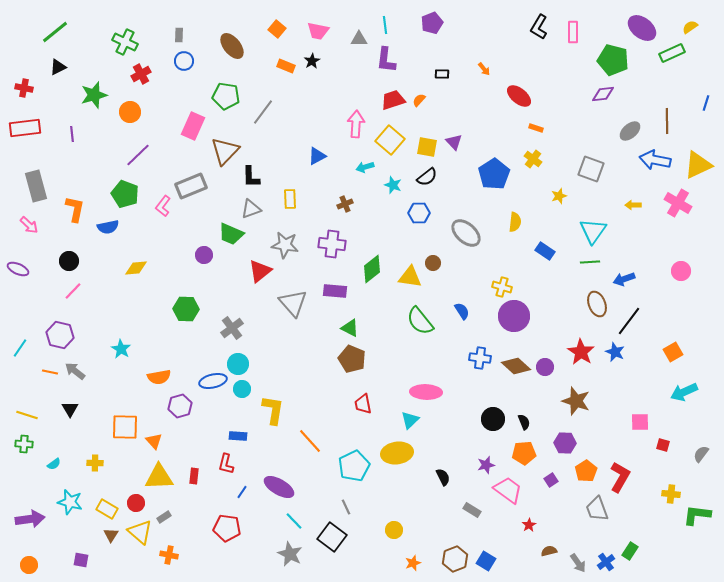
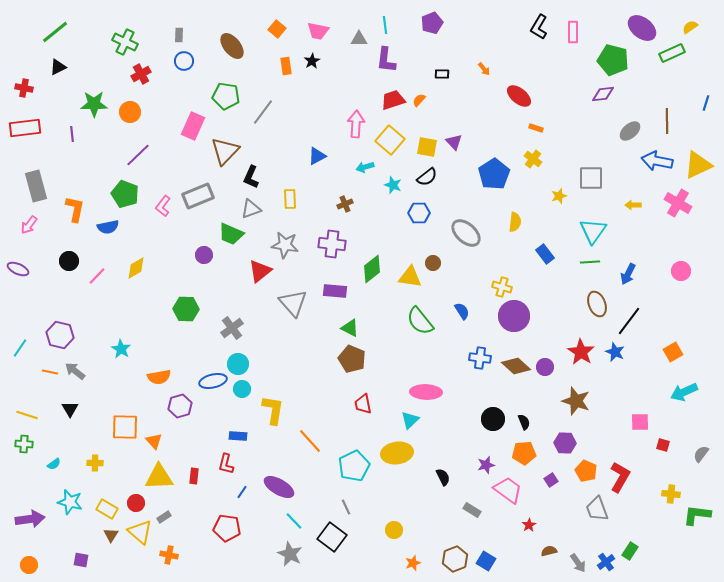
orange rectangle at (286, 66): rotated 60 degrees clockwise
green star at (94, 95): moved 9 px down; rotated 16 degrees clockwise
blue arrow at (655, 160): moved 2 px right, 1 px down
gray square at (591, 169): moved 9 px down; rotated 20 degrees counterclockwise
black L-shape at (251, 177): rotated 25 degrees clockwise
gray rectangle at (191, 186): moved 7 px right, 10 px down
pink arrow at (29, 225): rotated 84 degrees clockwise
blue rectangle at (545, 251): moved 3 px down; rotated 18 degrees clockwise
yellow diamond at (136, 268): rotated 25 degrees counterclockwise
blue arrow at (624, 279): moved 4 px right, 5 px up; rotated 45 degrees counterclockwise
pink line at (73, 291): moved 24 px right, 15 px up
orange pentagon at (586, 471): rotated 15 degrees counterclockwise
